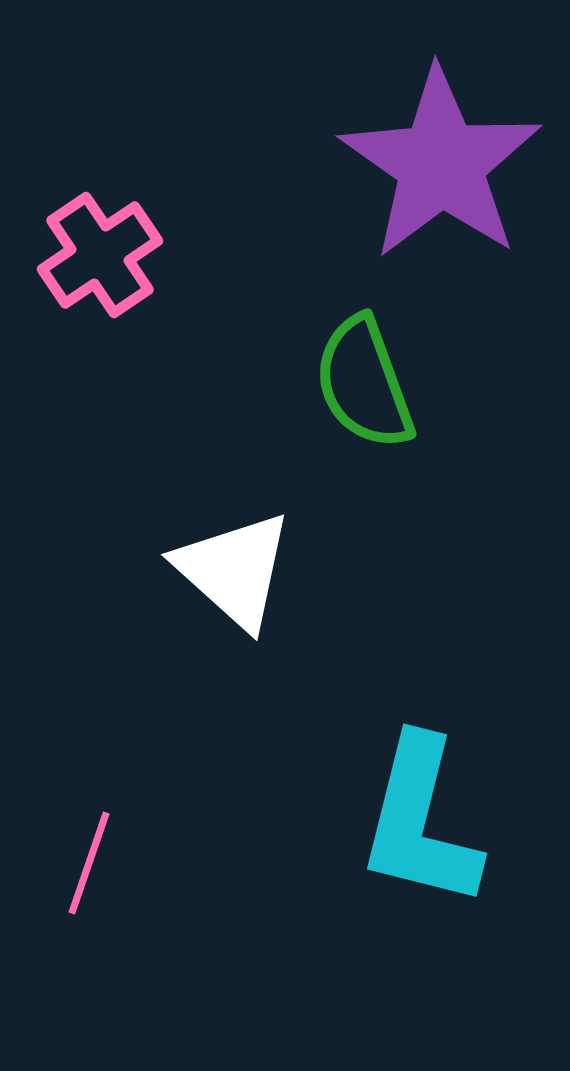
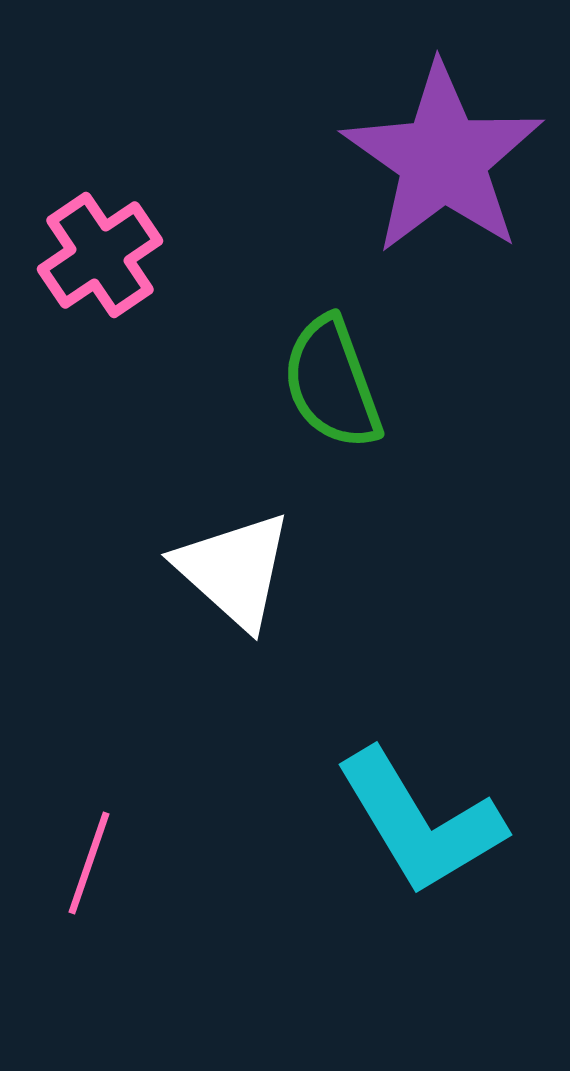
purple star: moved 2 px right, 5 px up
green semicircle: moved 32 px left
cyan L-shape: rotated 45 degrees counterclockwise
